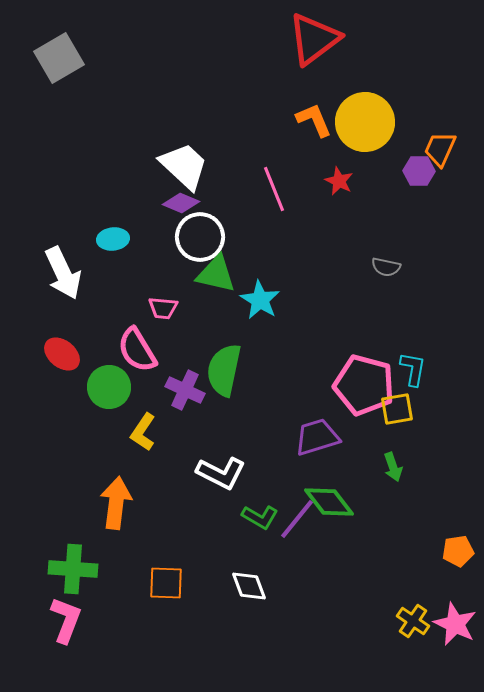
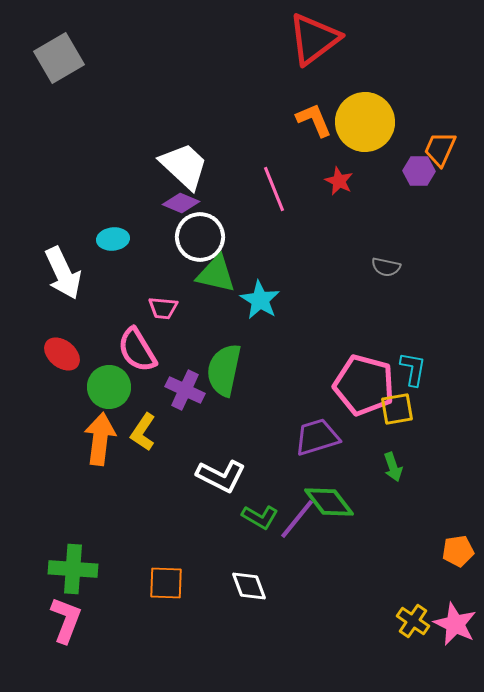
white L-shape: moved 3 px down
orange arrow: moved 16 px left, 64 px up
